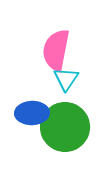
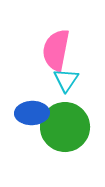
cyan triangle: moved 1 px down
